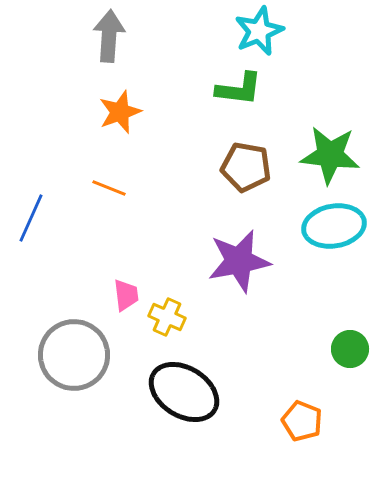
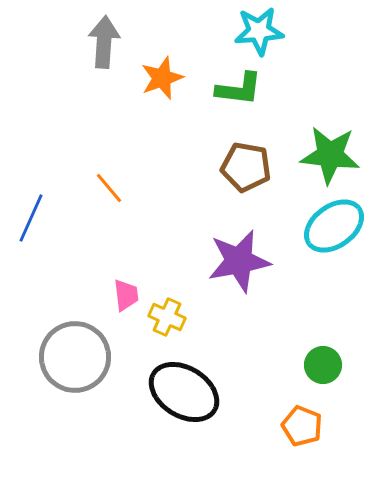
cyan star: rotated 18 degrees clockwise
gray arrow: moved 5 px left, 6 px down
orange star: moved 42 px right, 34 px up
orange line: rotated 28 degrees clockwise
cyan ellipse: rotated 26 degrees counterclockwise
green circle: moved 27 px left, 16 px down
gray circle: moved 1 px right, 2 px down
orange pentagon: moved 5 px down
